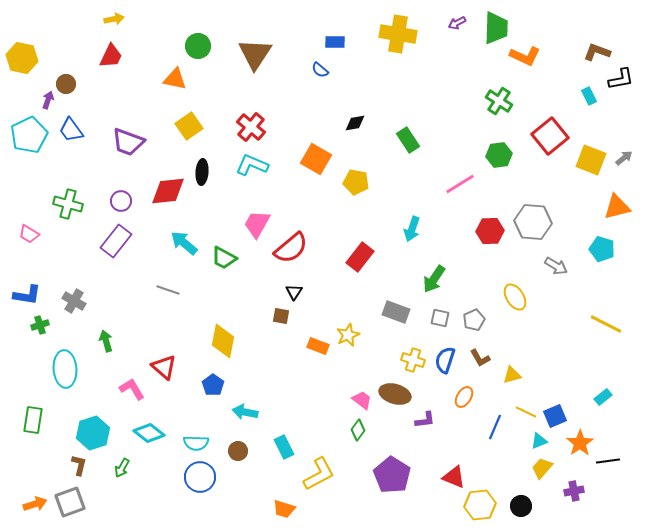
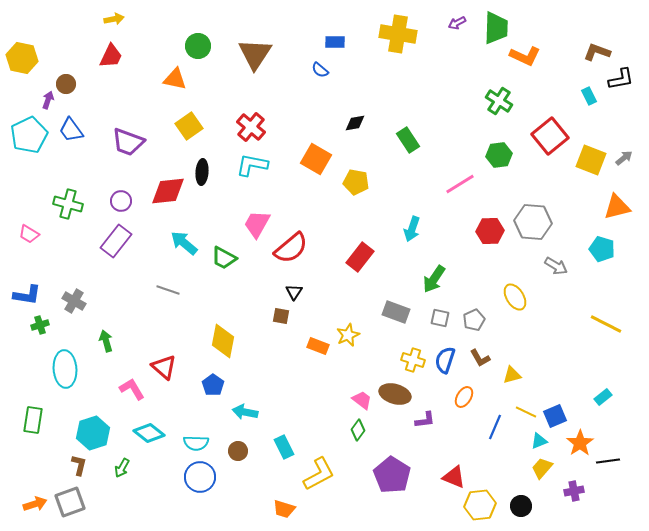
cyan L-shape at (252, 165): rotated 12 degrees counterclockwise
